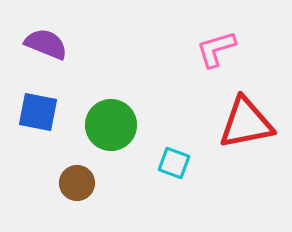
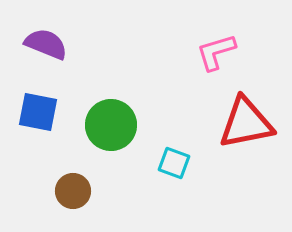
pink L-shape: moved 3 px down
brown circle: moved 4 px left, 8 px down
